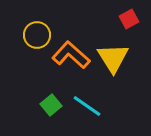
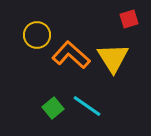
red square: rotated 12 degrees clockwise
green square: moved 2 px right, 3 px down
